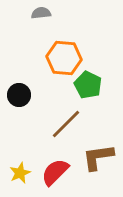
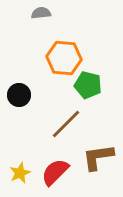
green pentagon: rotated 12 degrees counterclockwise
